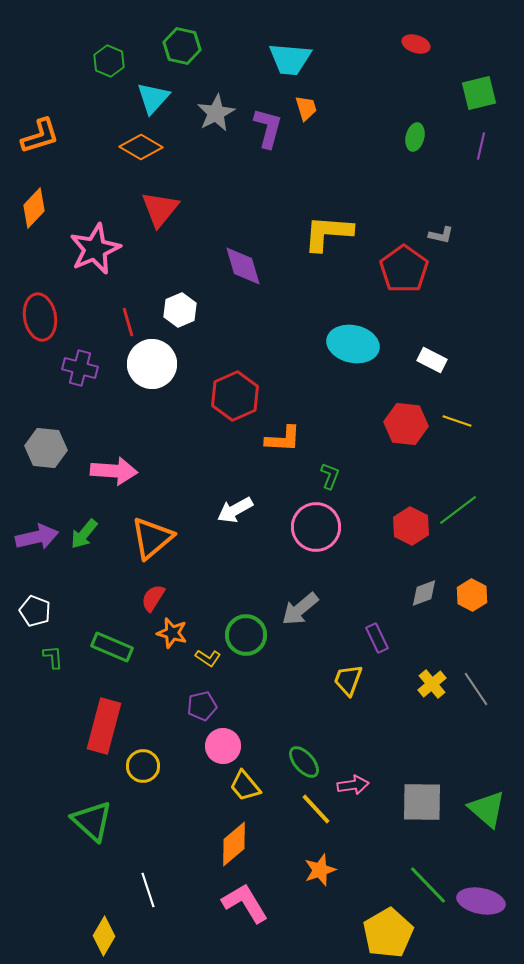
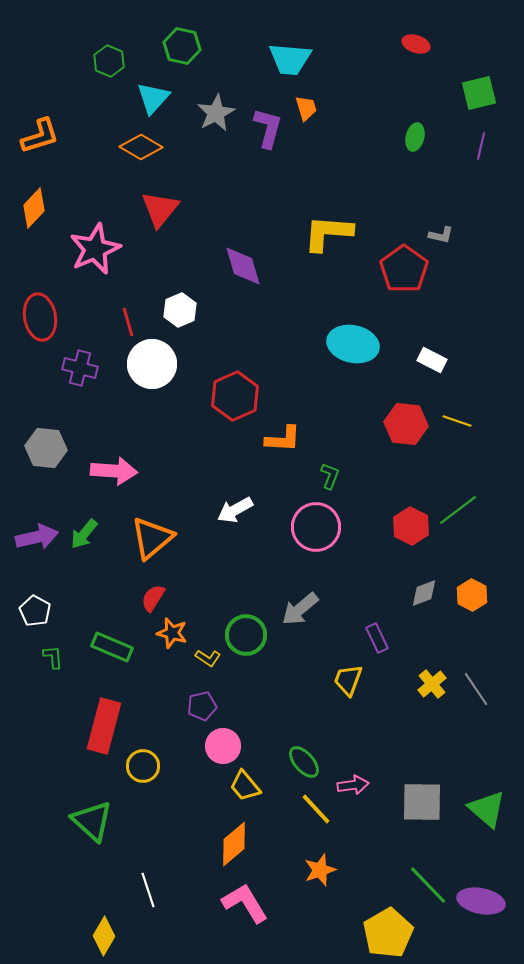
white pentagon at (35, 611): rotated 8 degrees clockwise
